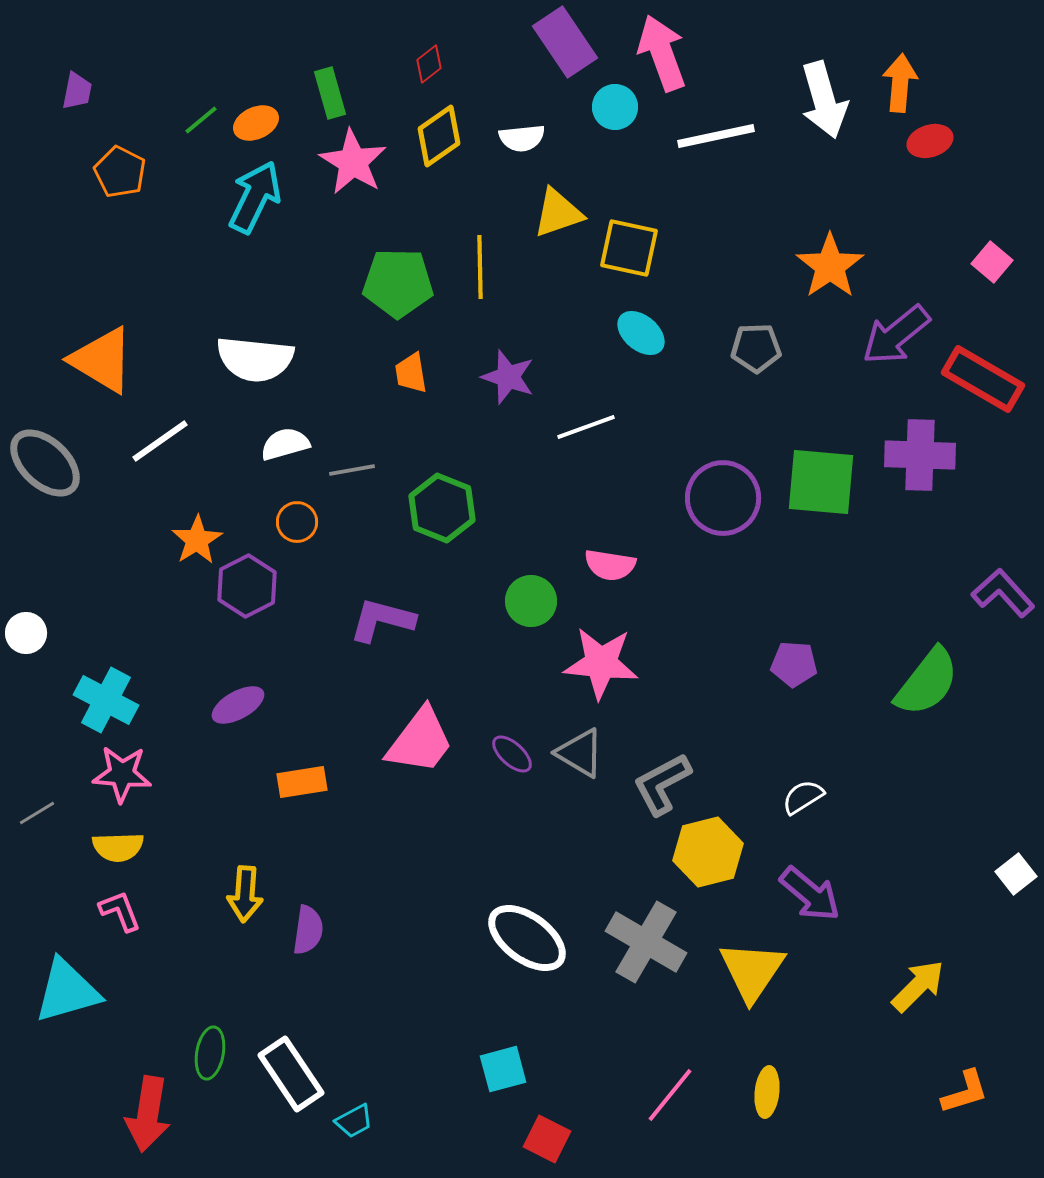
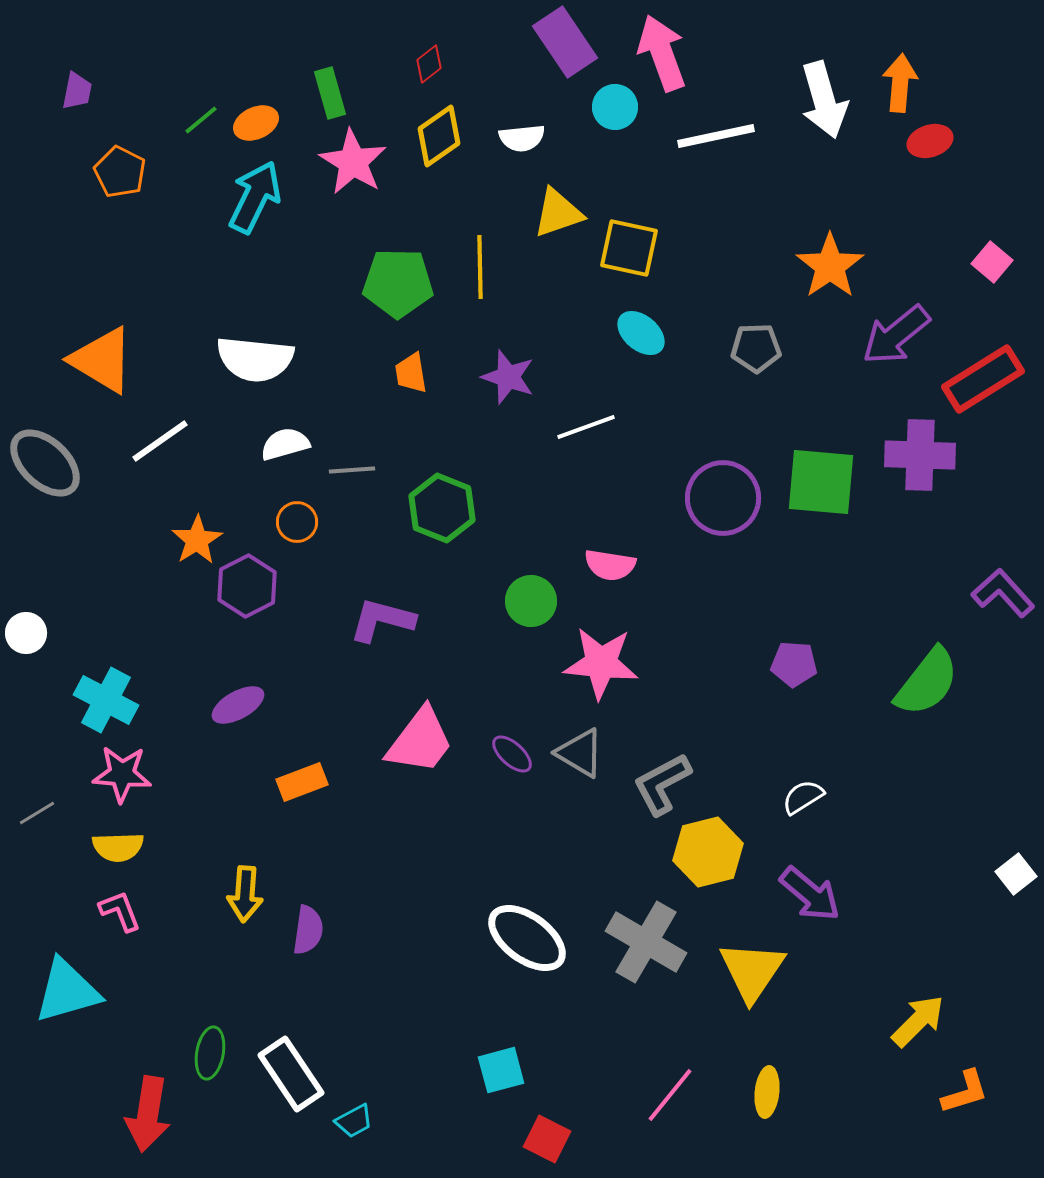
red rectangle at (983, 379): rotated 62 degrees counterclockwise
gray line at (352, 470): rotated 6 degrees clockwise
orange rectangle at (302, 782): rotated 12 degrees counterclockwise
yellow arrow at (918, 986): moved 35 px down
cyan square at (503, 1069): moved 2 px left, 1 px down
